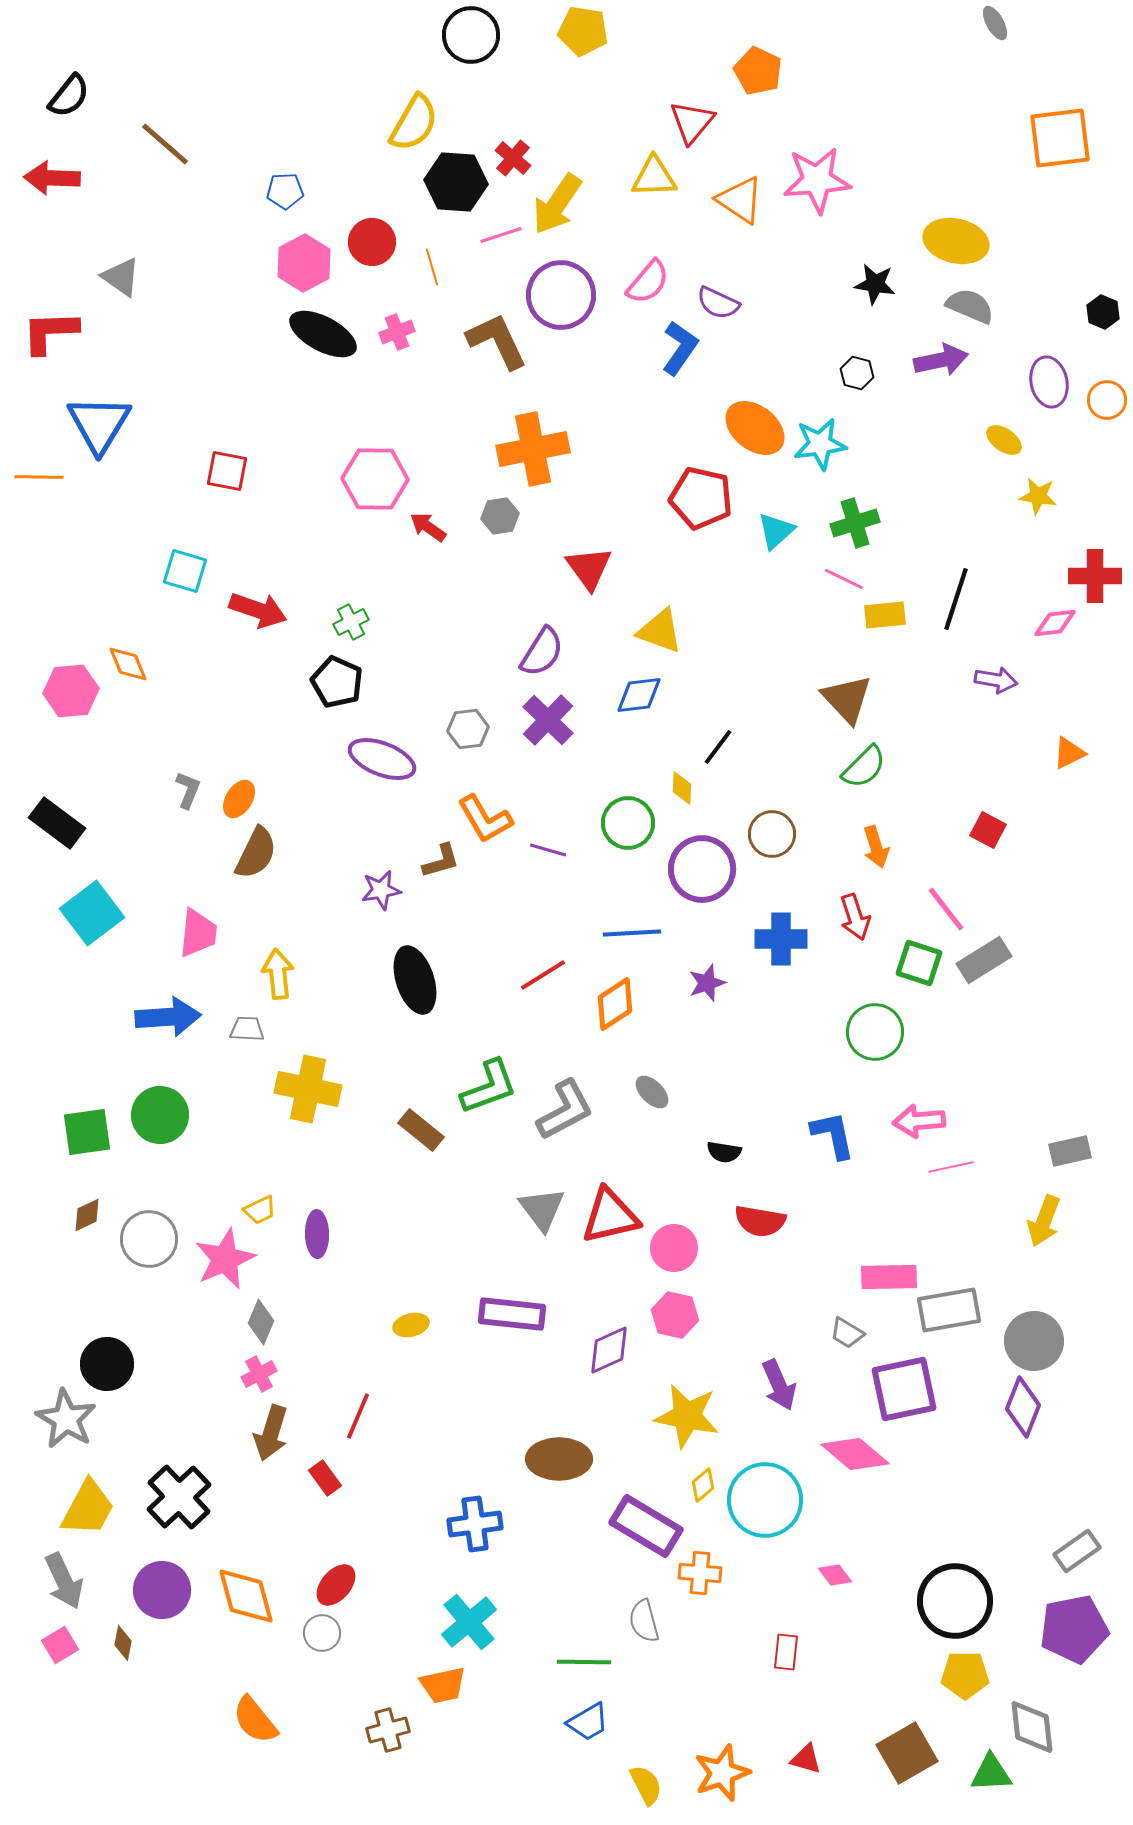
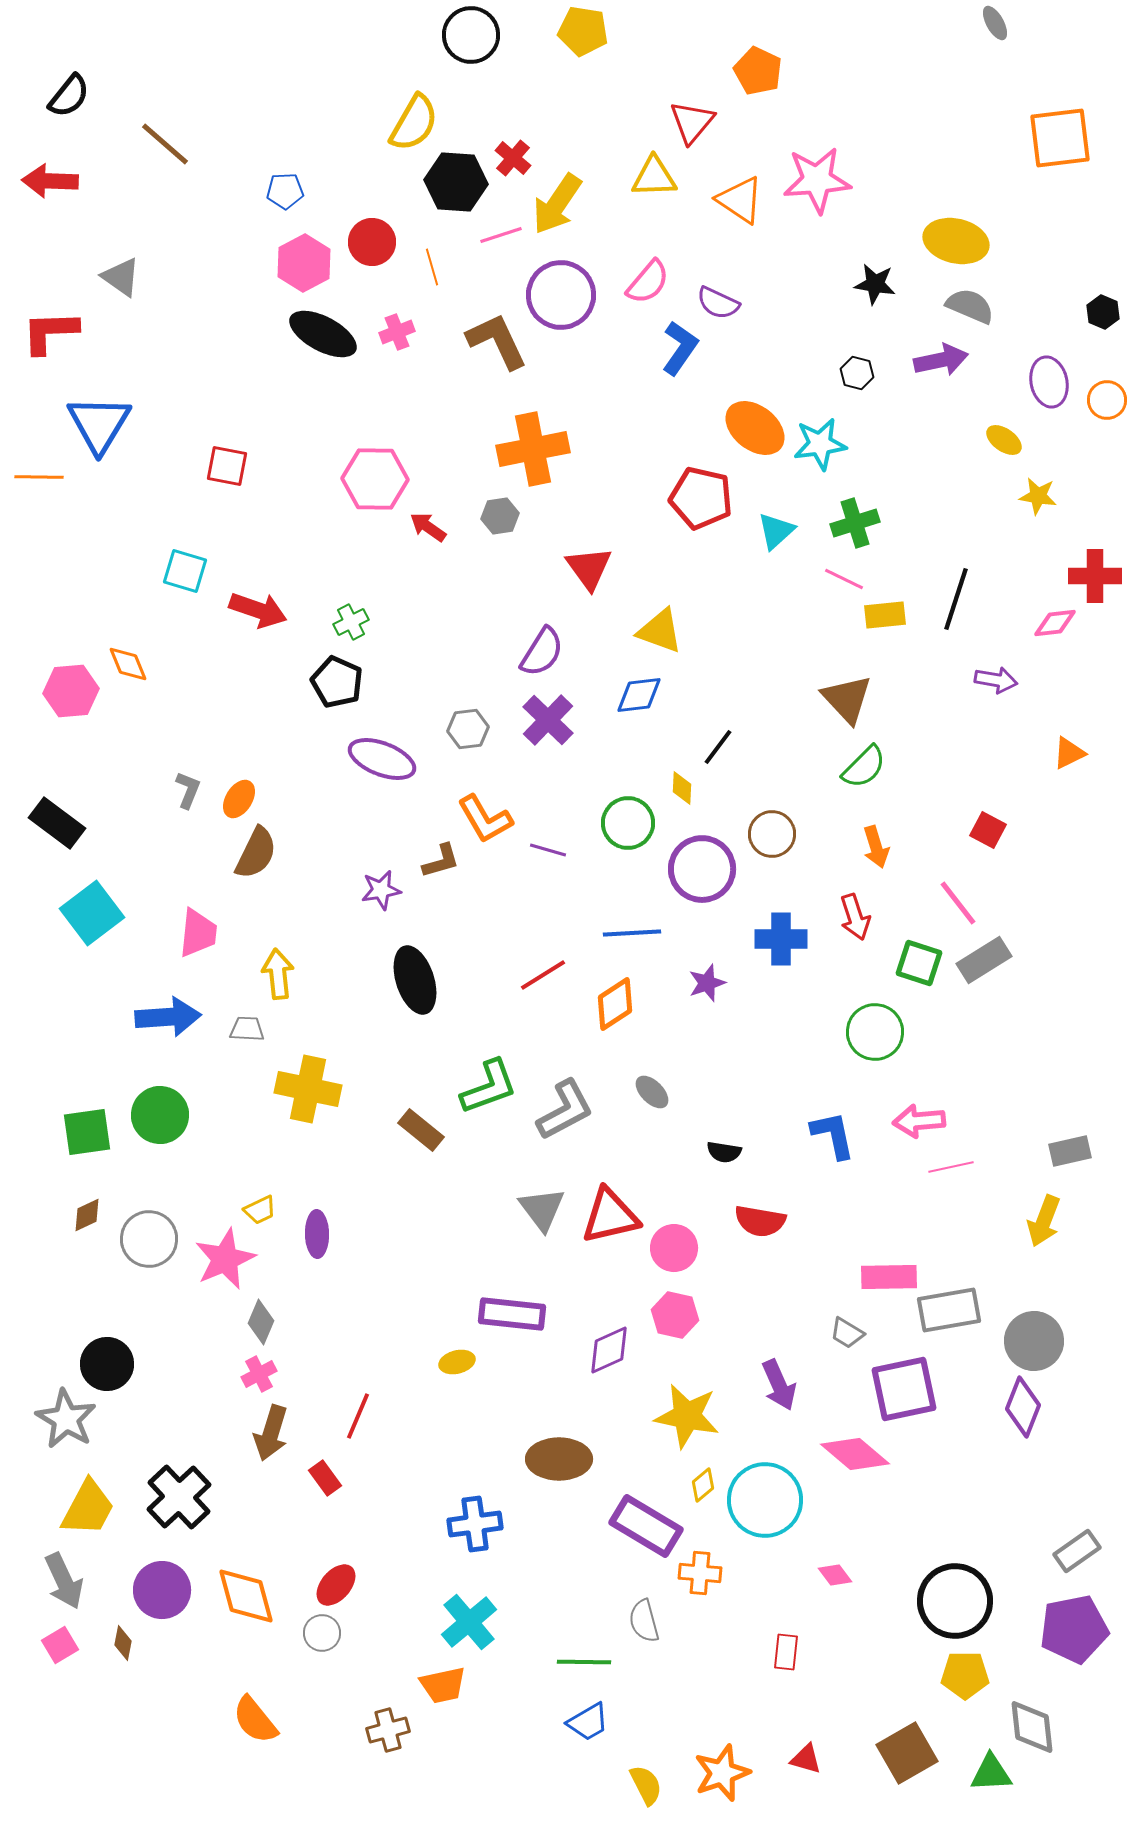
red arrow at (52, 178): moved 2 px left, 3 px down
red square at (227, 471): moved 5 px up
pink line at (946, 909): moved 12 px right, 6 px up
yellow ellipse at (411, 1325): moved 46 px right, 37 px down
